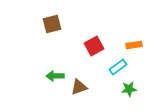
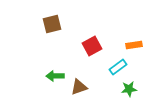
red square: moved 2 px left
